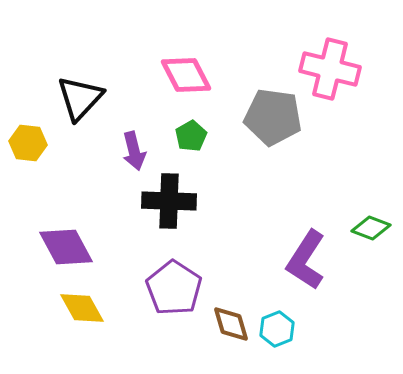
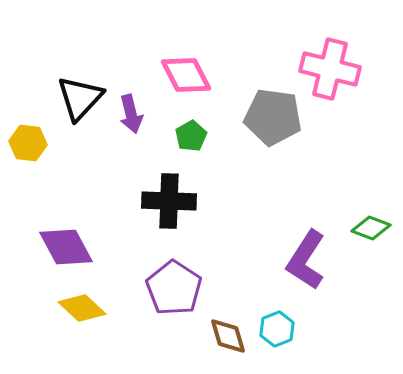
purple arrow: moved 3 px left, 37 px up
yellow diamond: rotated 18 degrees counterclockwise
brown diamond: moved 3 px left, 12 px down
